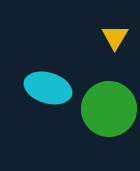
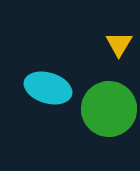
yellow triangle: moved 4 px right, 7 px down
